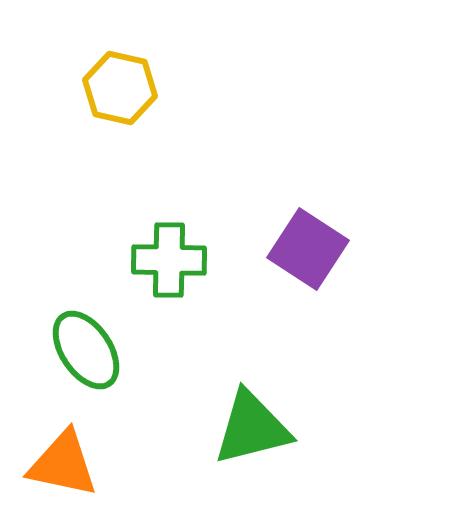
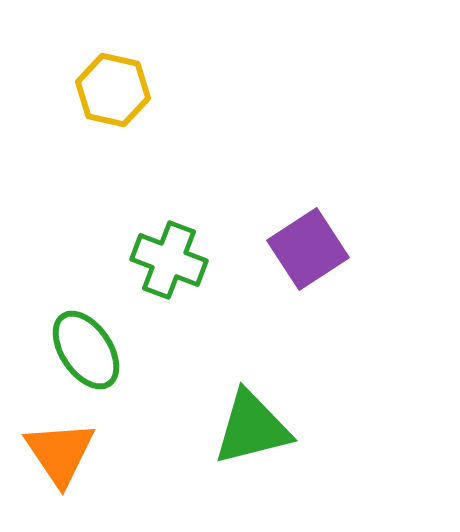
yellow hexagon: moved 7 px left, 2 px down
purple square: rotated 24 degrees clockwise
green cross: rotated 20 degrees clockwise
orange triangle: moved 3 px left, 11 px up; rotated 44 degrees clockwise
